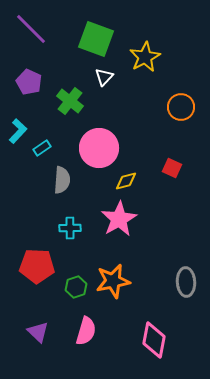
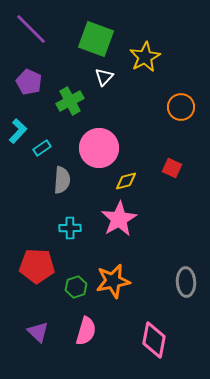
green cross: rotated 24 degrees clockwise
